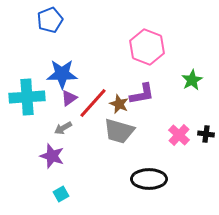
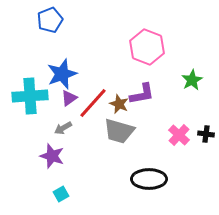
blue star: rotated 20 degrees counterclockwise
cyan cross: moved 3 px right, 1 px up
